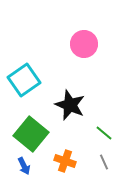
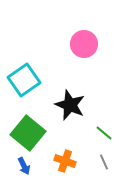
green square: moved 3 px left, 1 px up
